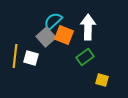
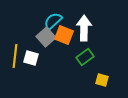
white arrow: moved 4 px left, 1 px down
